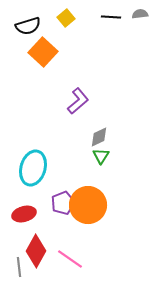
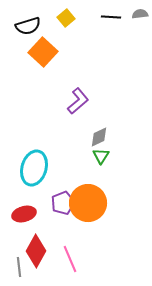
cyan ellipse: moved 1 px right
orange circle: moved 2 px up
pink line: rotated 32 degrees clockwise
